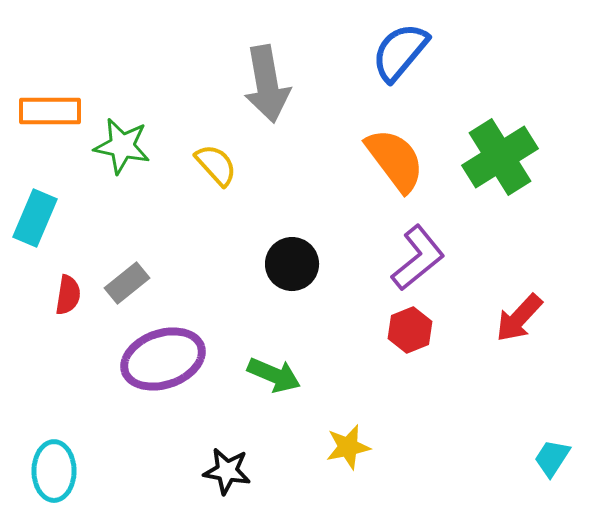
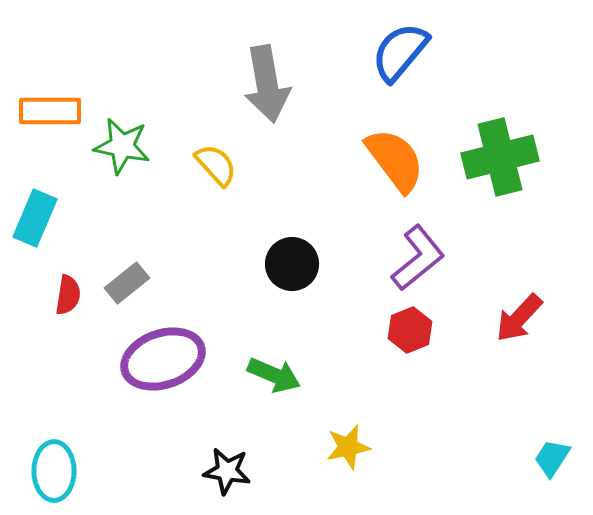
green cross: rotated 18 degrees clockwise
